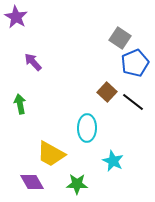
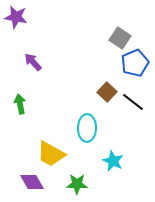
purple star: rotated 20 degrees counterclockwise
